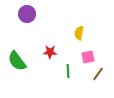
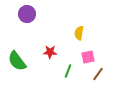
green line: rotated 24 degrees clockwise
